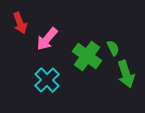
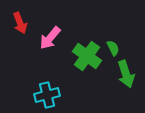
pink arrow: moved 3 px right, 1 px up
cyan cross: moved 15 px down; rotated 30 degrees clockwise
